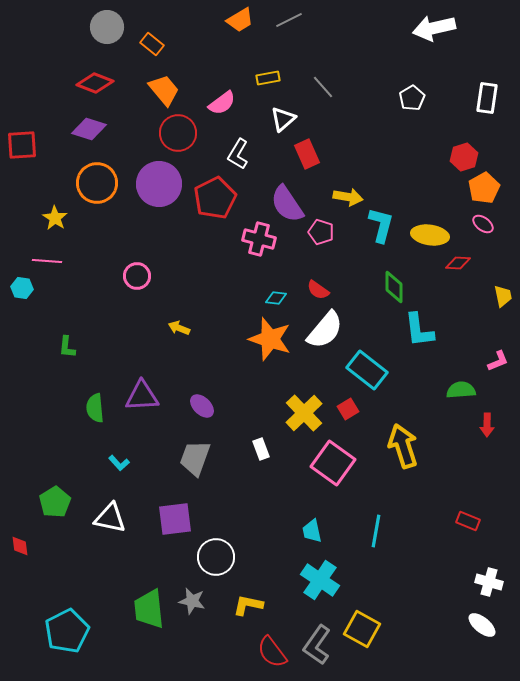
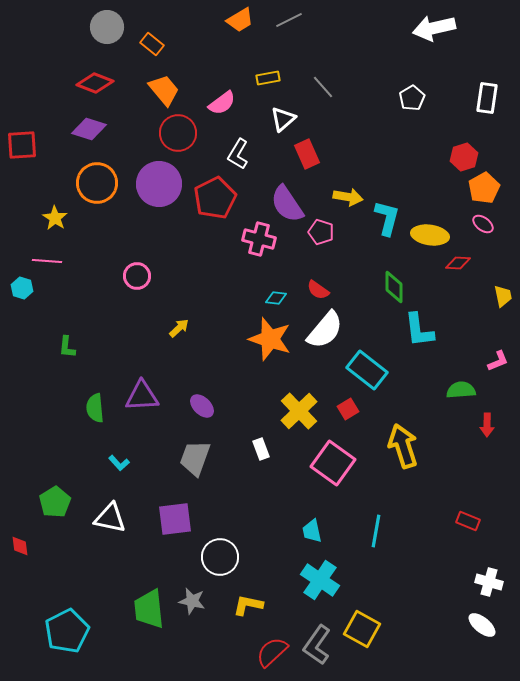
cyan L-shape at (381, 225): moved 6 px right, 7 px up
cyan hexagon at (22, 288): rotated 10 degrees clockwise
yellow arrow at (179, 328): rotated 115 degrees clockwise
yellow cross at (304, 413): moved 5 px left, 2 px up
white circle at (216, 557): moved 4 px right
red semicircle at (272, 652): rotated 84 degrees clockwise
